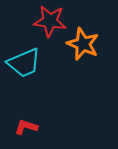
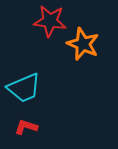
cyan trapezoid: moved 25 px down
